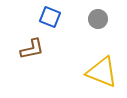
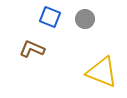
gray circle: moved 13 px left
brown L-shape: rotated 145 degrees counterclockwise
